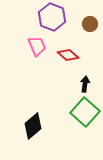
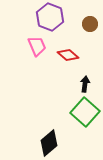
purple hexagon: moved 2 px left
black diamond: moved 16 px right, 17 px down
